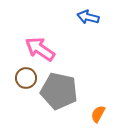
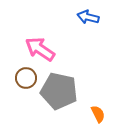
orange semicircle: rotated 126 degrees clockwise
